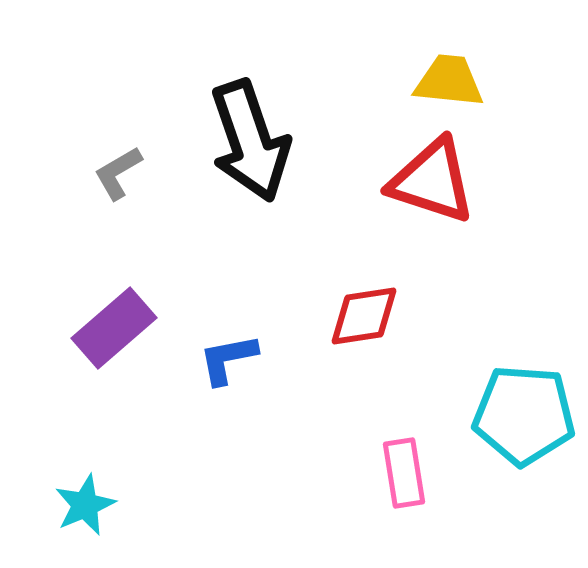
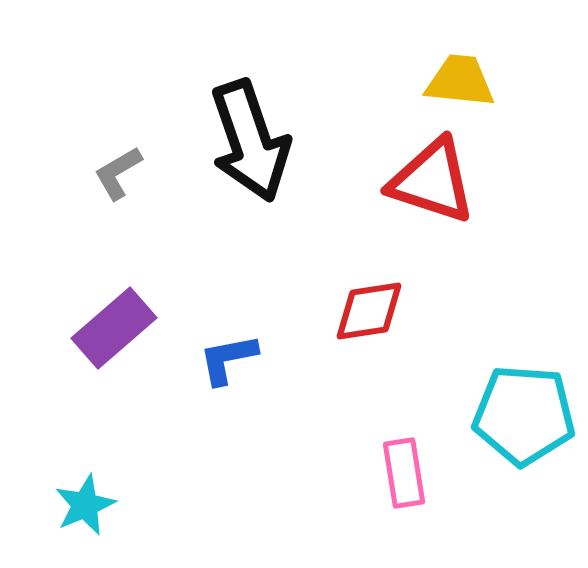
yellow trapezoid: moved 11 px right
red diamond: moved 5 px right, 5 px up
